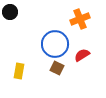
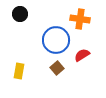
black circle: moved 10 px right, 2 px down
orange cross: rotated 30 degrees clockwise
blue circle: moved 1 px right, 4 px up
brown square: rotated 24 degrees clockwise
